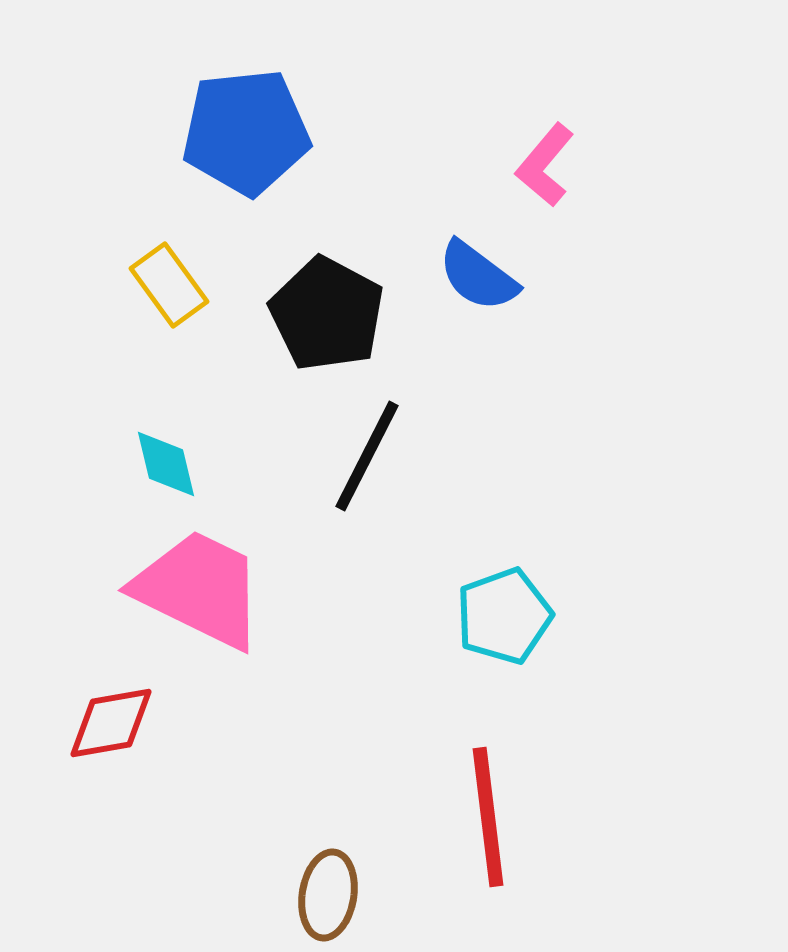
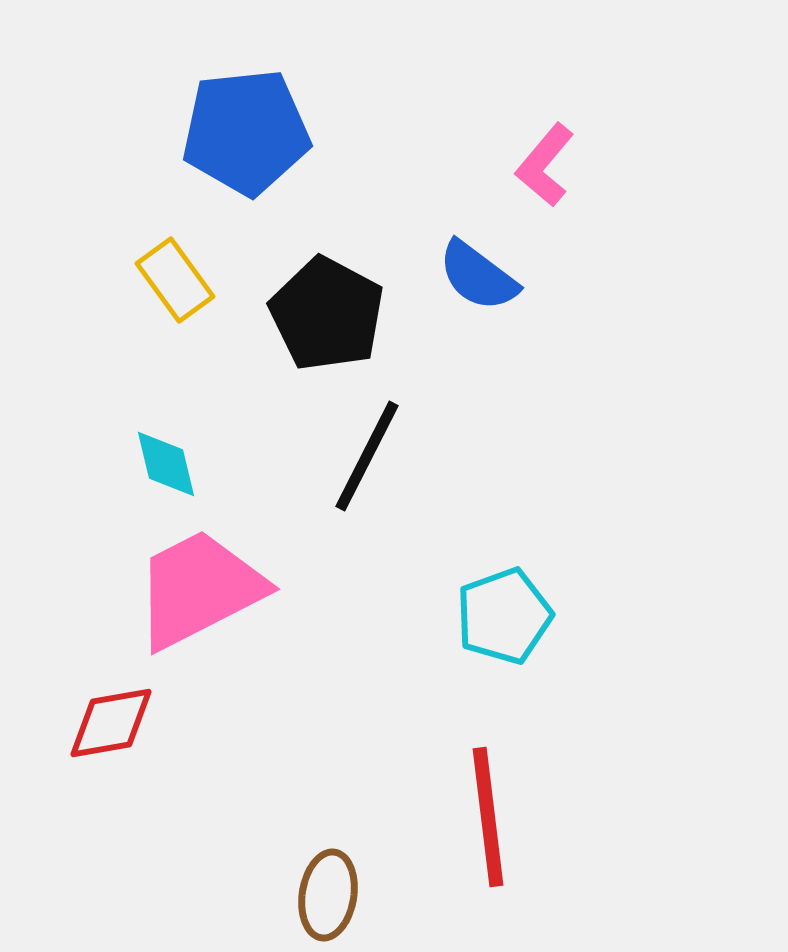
yellow rectangle: moved 6 px right, 5 px up
pink trapezoid: rotated 53 degrees counterclockwise
